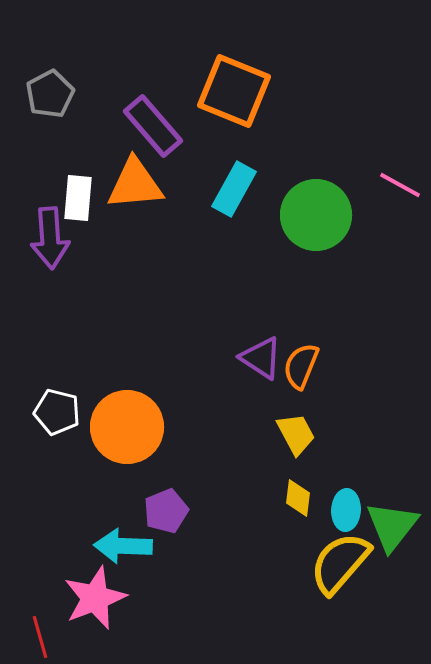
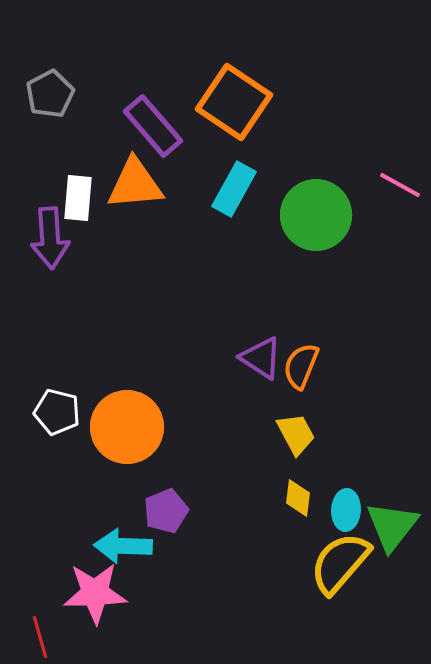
orange square: moved 11 px down; rotated 12 degrees clockwise
pink star: moved 5 px up; rotated 20 degrees clockwise
